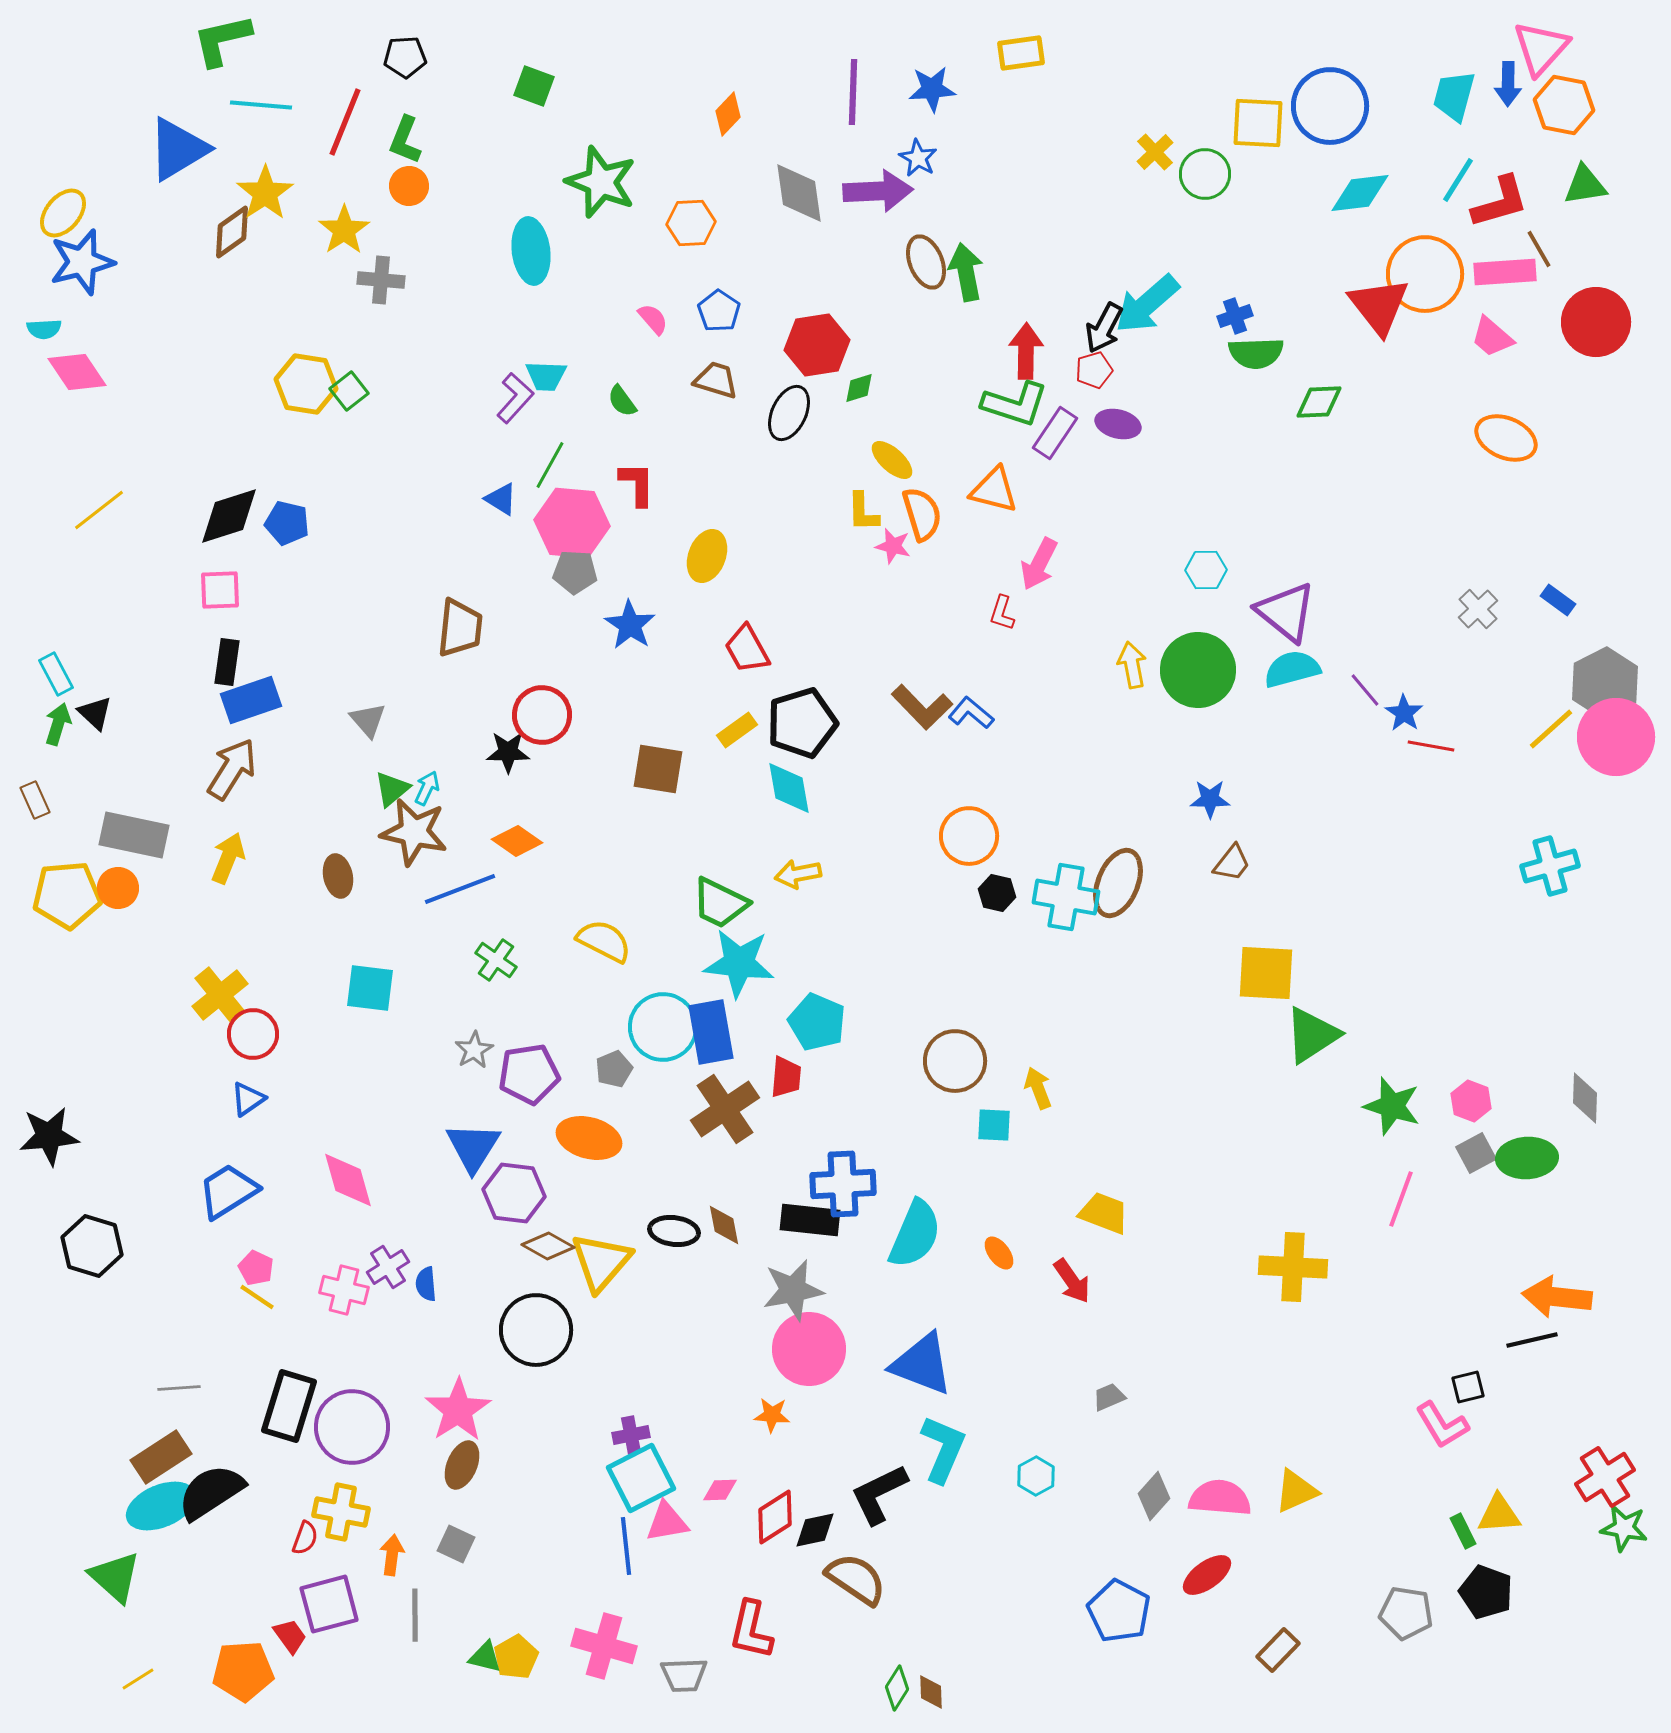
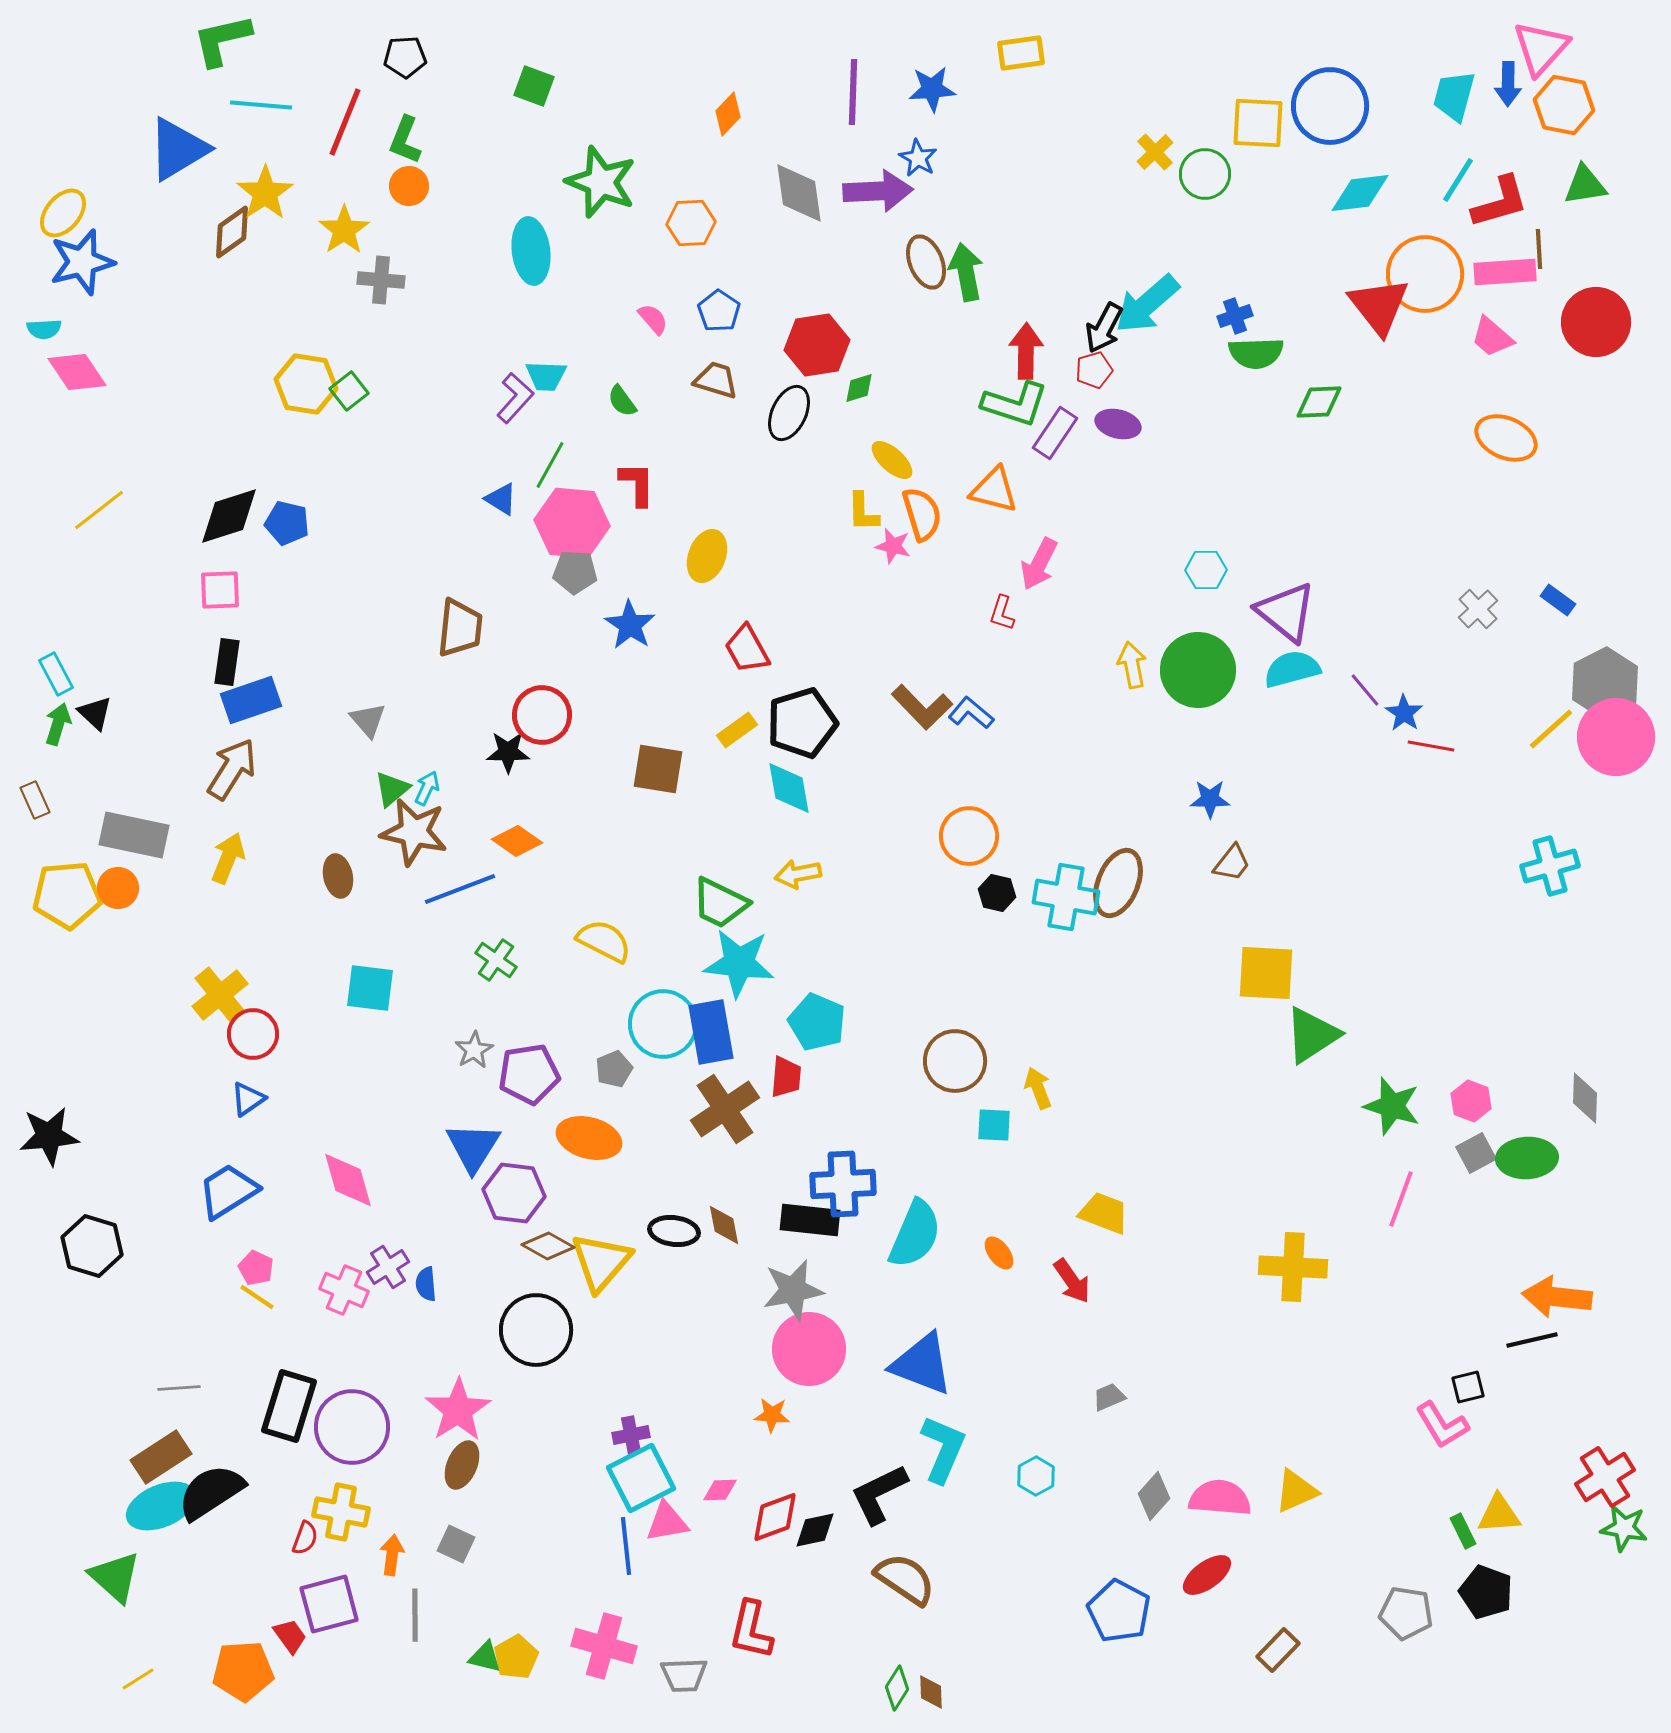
brown line at (1539, 249): rotated 27 degrees clockwise
cyan circle at (663, 1027): moved 3 px up
pink cross at (344, 1290): rotated 9 degrees clockwise
red diamond at (775, 1517): rotated 12 degrees clockwise
brown semicircle at (856, 1579): moved 49 px right
